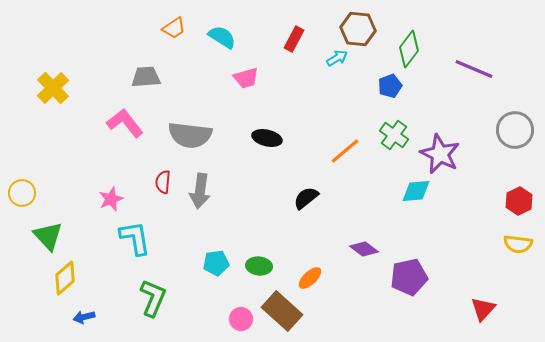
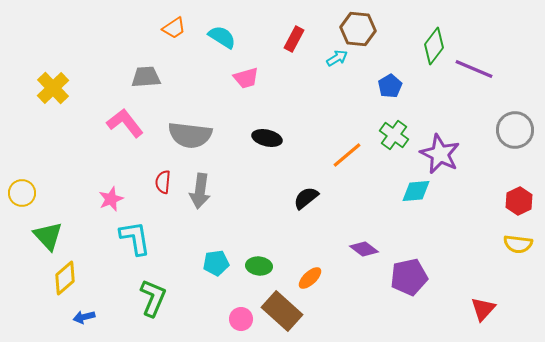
green diamond: moved 25 px right, 3 px up
blue pentagon: rotated 10 degrees counterclockwise
orange line: moved 2 px right, 4 px down
